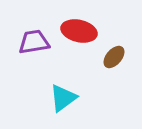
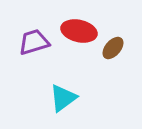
purple trapezoid: rotated 8 degrees counterclockwise
brown ellipse: moved 1 px left, 9 px up
